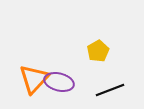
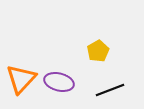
orange triangle: moved 13 px left
